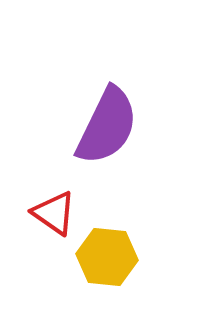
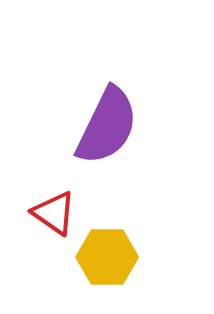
yellow hexagon: rotated 6 degrees counterclockwise
